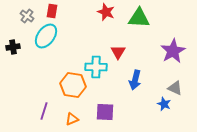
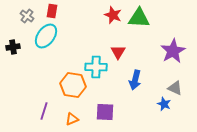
red star: moved 7 px right, 3 px down
